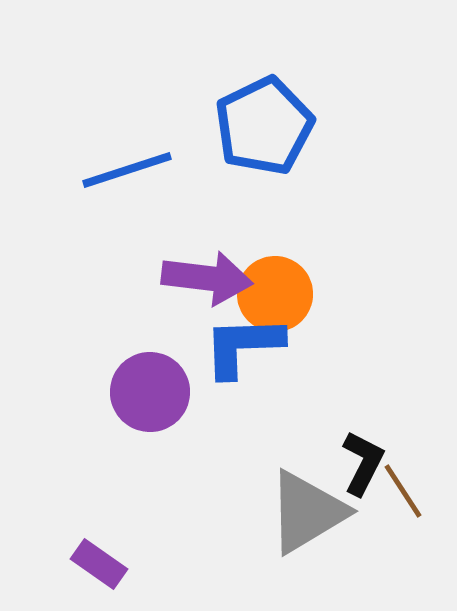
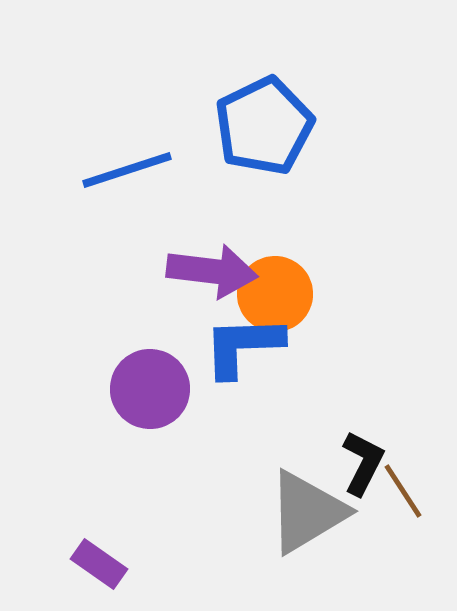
purple arrow: moved 5 px right, 7 px up
purple circle: moved 3 px up
